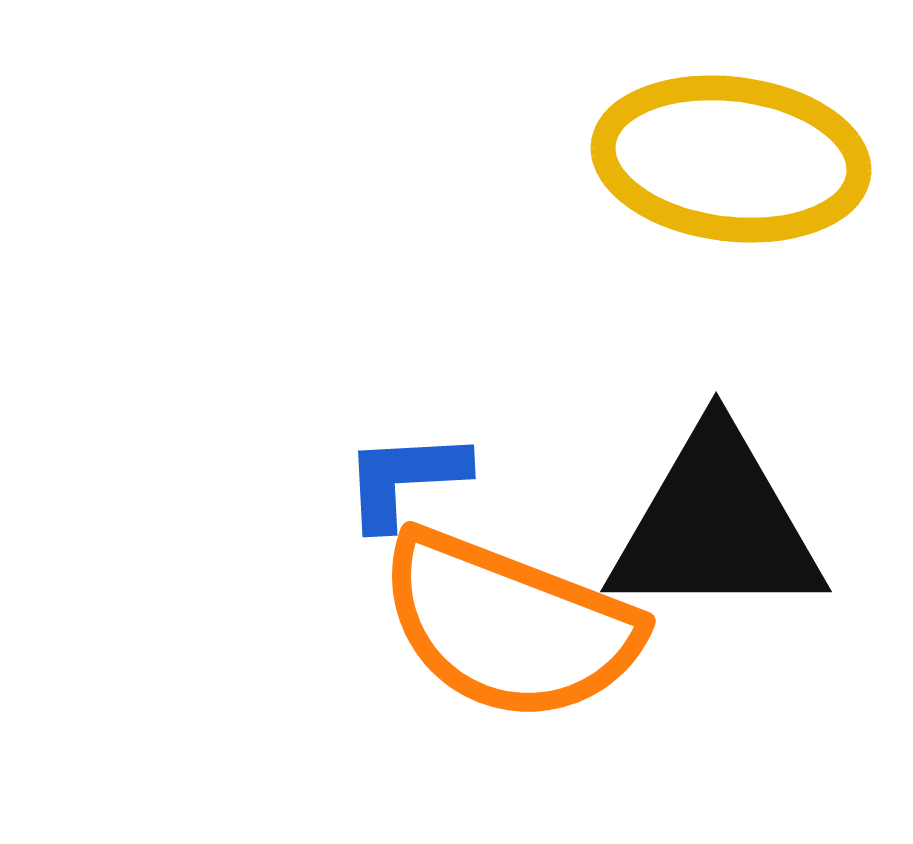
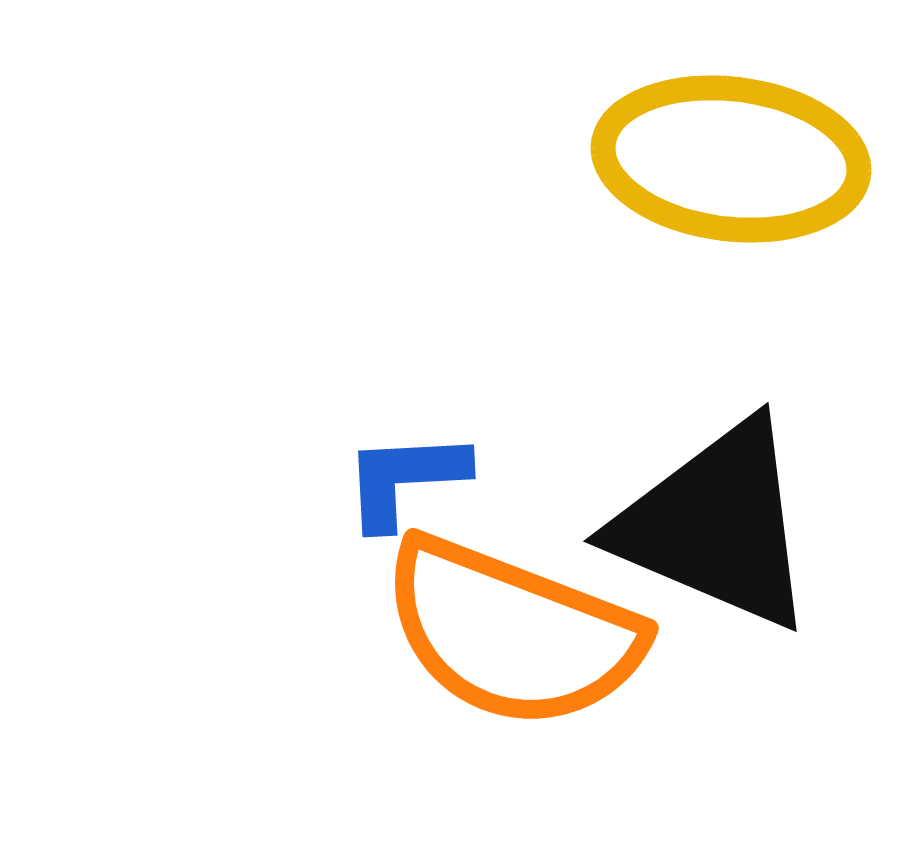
black triangle: rotated 23 degrees clockwise
orange semicircle: moved 3 px right, 7 px down
